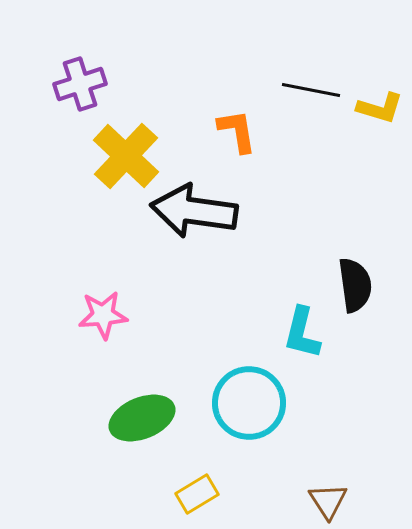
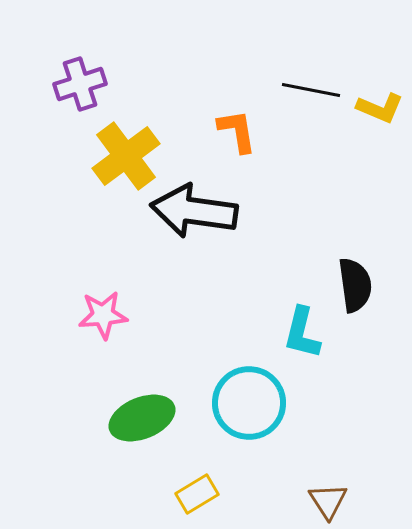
yellow L-shape: rotated 6 degrees clockwise
yellow cross: rotated 10 degrees clockwise
